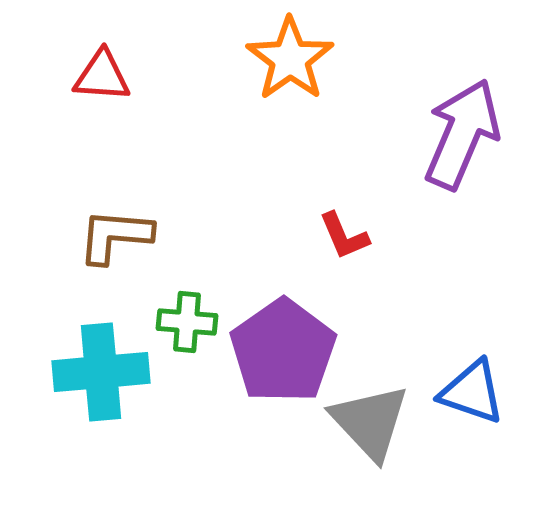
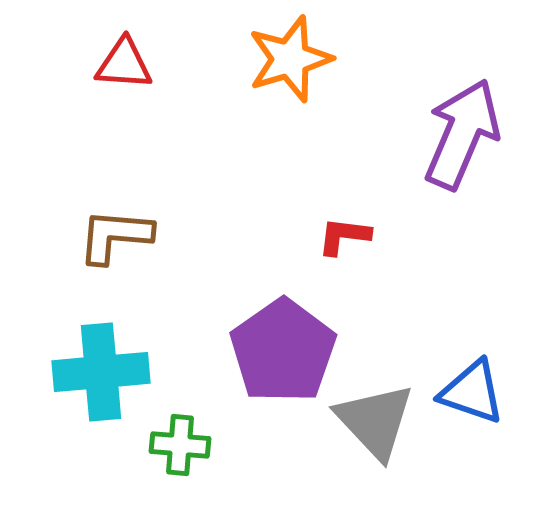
orange star: rotated 18 degrees clockwise
red triangle: moved 22 px right, 12 px up
red L-shape: rotated 120 degrees clockwise
green cross: moved 7 px left, 123 px down
gray triangle: moved 5 px right, 1 px up
